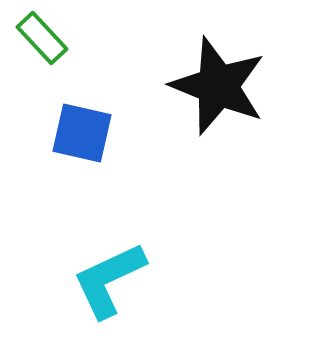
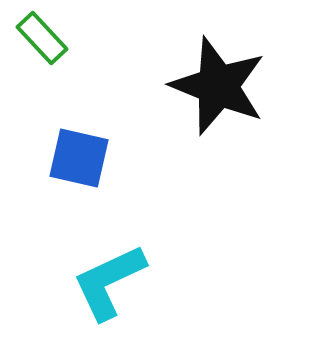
blue square: moved 3 px left, 25 px down
cyan L-shape: moved 2 px down
